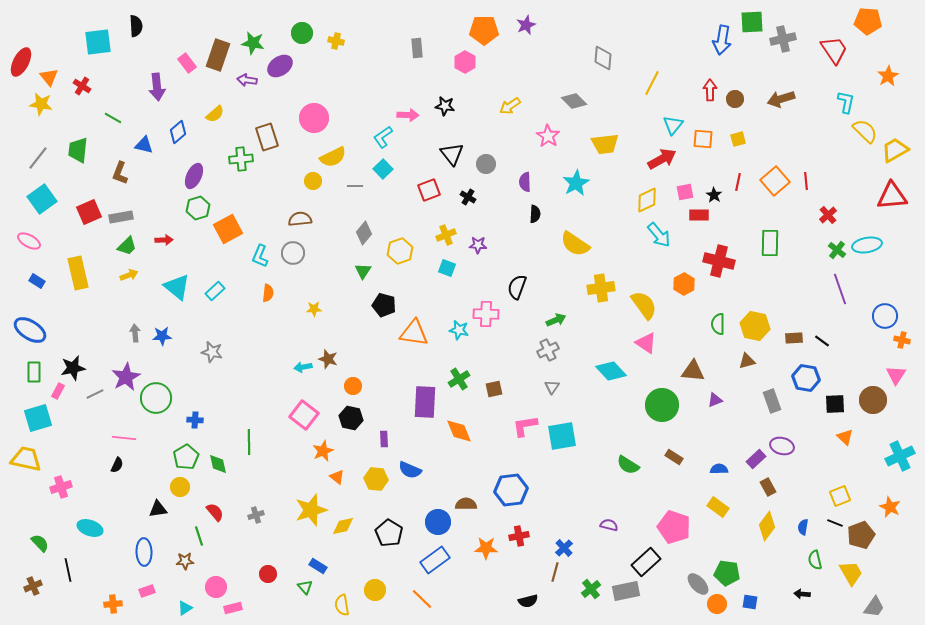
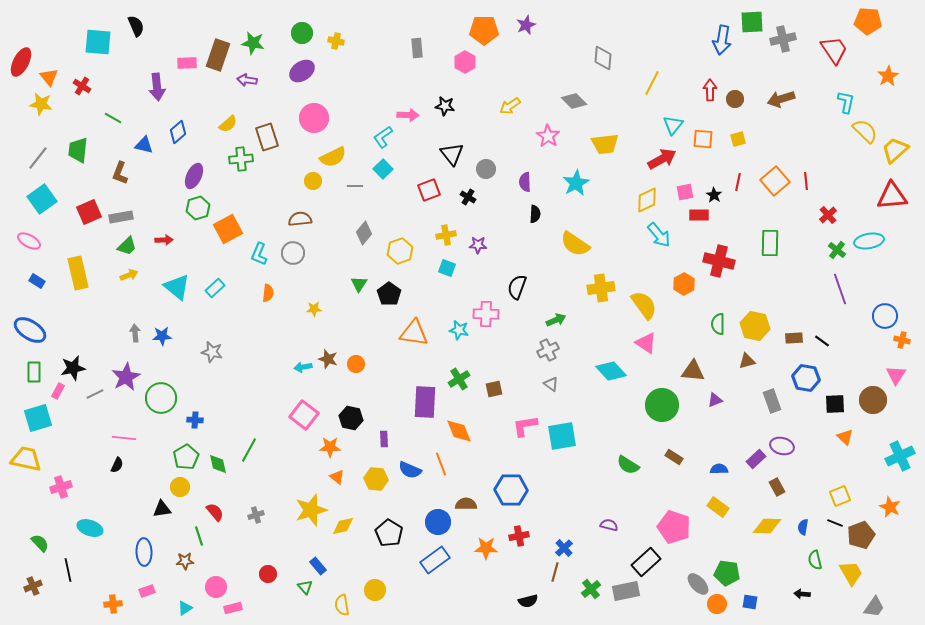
black semicircle at (136, 26): rotated 20 degrees counterclockwise
cyan square at (98, 42): rotated 12 degrees clockwise
pink rectangle at (187, 63): rotated 54 degrees counterclockwise
purple ellipse at (280, 66): moved 22 px right, 5 px down
yellow semicircle at (215, 114): moved 13 px right, 10 px down
yellow trapezoid at (895, 150): rotated 12 degrees counterclockwise
gray circle at (486, 164): moved 5 px down
yellow cross at (446, 235): rotated 12 degrees clockwise
cyan ellipse at (867, 245): moved 2 px right, 4 px up
cyan L-shape at (260, 256): moved 1 px left, 2 px up
green triangle at (363, 271): moved 4 px left, 13 px down
cyan rectangle at (215, 291): moved 3 px up
black pentagon at (384, 305): moved 5 px right, 11 px up; rotated 20 degrees clockwise
orange circle at (353, 386): moved 3 px right, 22 px up
gray triangle at (552, 387): moved 1 px left, 3 px up; rotated 28 degrees counterclockwise
green circle at (156, 398): moved 5 px right
green line at (249, 442): moved 8 px down; rotated 30 degrees clockwise
orange star at (323, 451): moved 7 px right, 4 px up; rotated 25 degrees clockwise
brown rectangle at (768, 487): moved 9 px right
blue hexagon at (511, 490): rotated 8 degrees clockwise
black triangle at (158, 509): moved 4 px right
yellow diamond at (767, 526): rotated 56 degrees clockwise
blue rectangle at (318, 566): rotated 18 degrees clockwise
orange line at (422, 599): moved 19 px right, 135 px up; rotated 25 degrees clockwise
